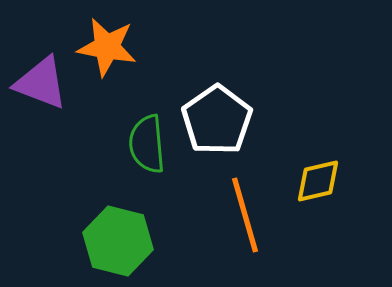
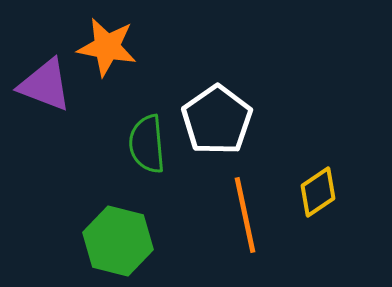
purple triangle: moved 4 px right, 2 px down
yellow diamond: moved 11 px down; rotated 21 degrees counterclockwise
orange line: rotated 4 degrees clockwise
